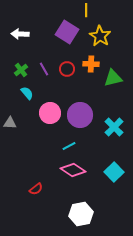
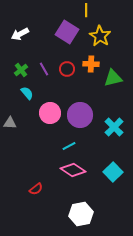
white arrow: rotated 30 degrees counterclockwise
cyan square: moved 1 px left
